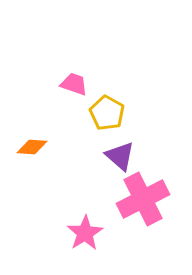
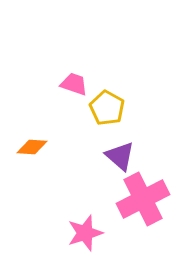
yellow pentagon: moved 5 px up
pink star: rotated 15 degrees clockwise
